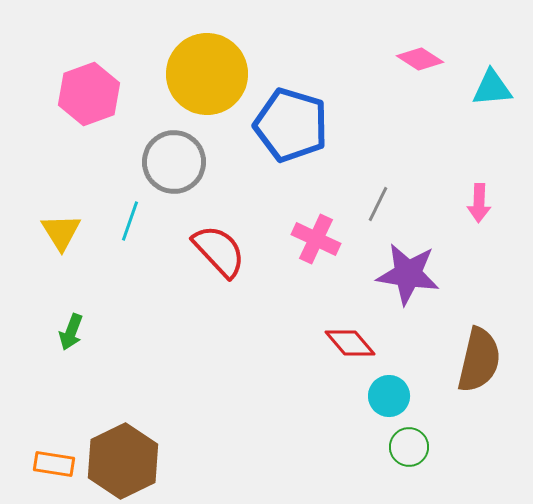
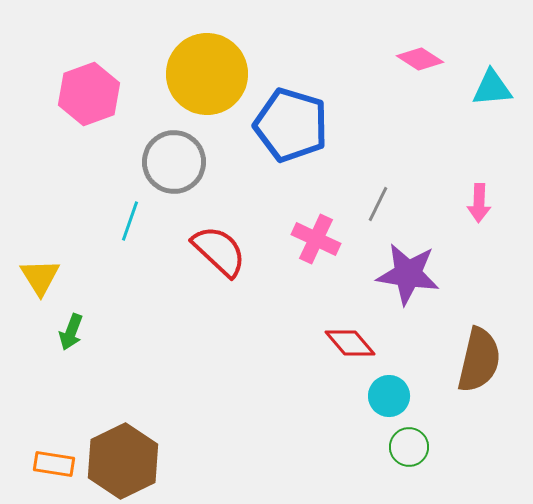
yellow triangle: moved 21 px left, 45 px down
red semicircle: rotated 4 degrees counterclockwise
